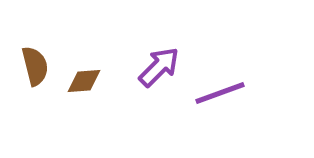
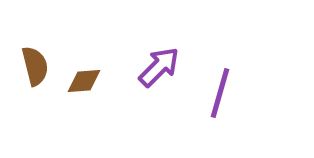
purple line: rotated 54 degrees counterclockwise
